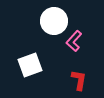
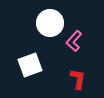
white circle: moved 4 px left, 2 px down
red L-shape: moved 1 px left, 1 px up
